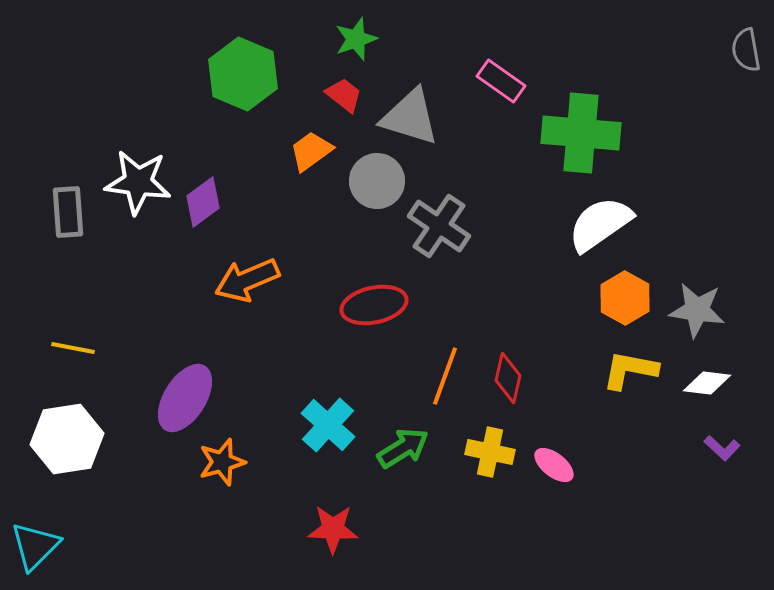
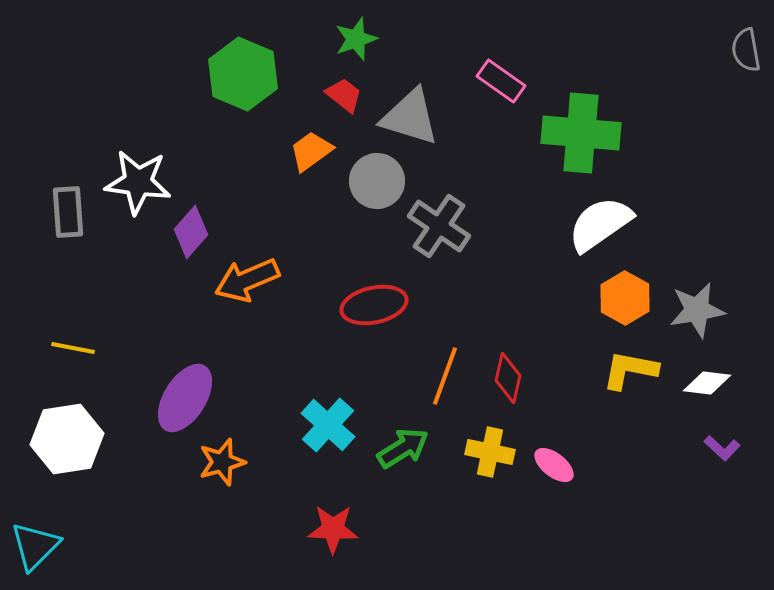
purple diamond: moved 12 px left, 30 px down; rotated 12 degrees counterclockwise
gray star: rotated 18 degrees counterclockwise
